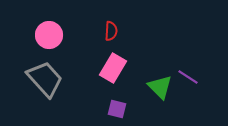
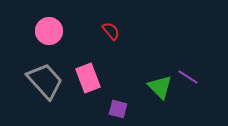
red semicircle: rotated 42 degrees counterclockwise
pink circle: moved 4 px up
pink rectangle: moved 25 px left, 10 px down; rotated 52 degrees counterclockwise
gray trapezoid: moved 2 px down
purple square: moved 1 px right
